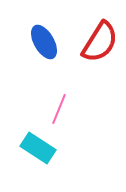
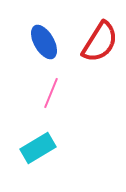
pink line: moved 8 px left, 16 px up
cyan rectangle: rotated 64 degrees counterclockwise
